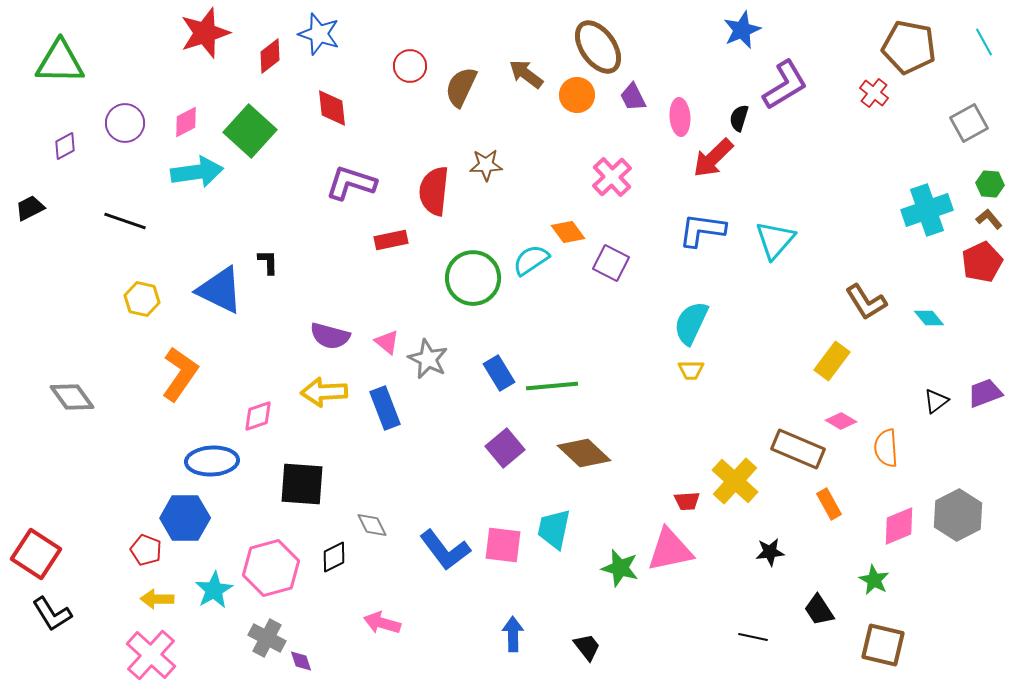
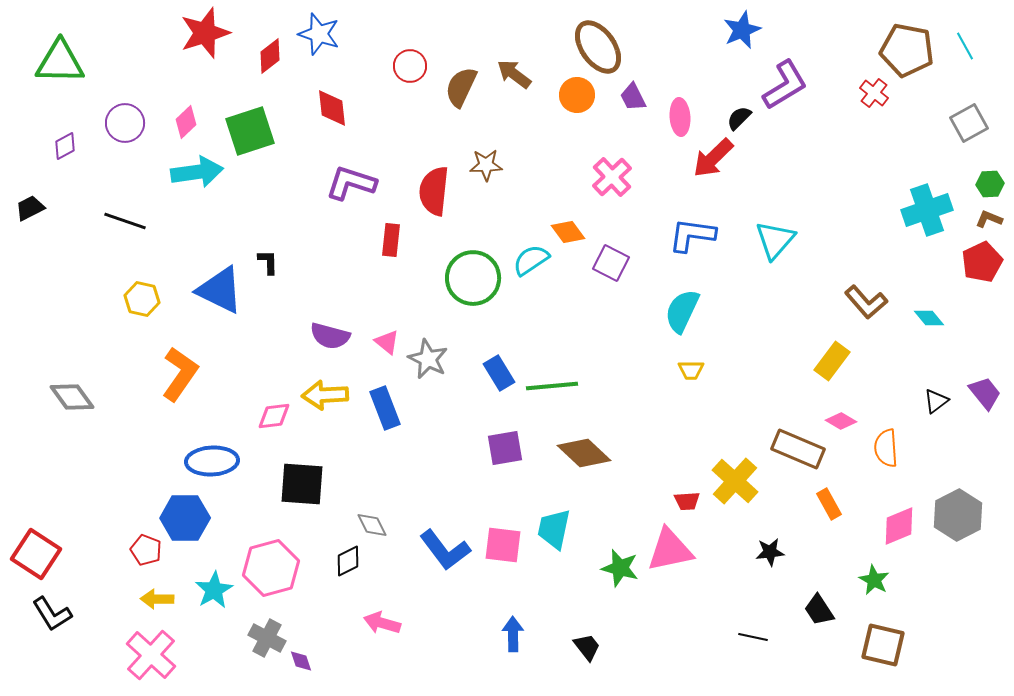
cyan line at (984, 42): moved 19 px left, 4 px down
brown pentagon at (909, 47): moved 2 px left, 3 px down
brown arrow at (526, 74): moved 12 px left
black semicircle at (739, 118): rotated 28 degrees clockwise
pink diamond at (186, 122): rotated 16 degrees counterclockwise
green square at (250, 131): rotated 30 degrees clockwise
green hexagon at (990, 184): rotated 8 degrees counterclockwise
brown L-shape at (989, 219): rotated 28 degrees counterclockwise
blue L-shape at (702, 230): moved 10 px left, 5 px down
red rectangle at (391, 240): rotated 72 degrees counterclockwise
brown L-shape at (866, 302): rotated 9 degrees counterclockwise
cyan semicircle at (691, 323): moved 9 px left, 12 px up
yellow arrow at (324, 392): moved 1 px right, 3 px down
purple trapezoid at (985, 393): rotated 72 degrees clockwise
pink diamond at (258, 416): moved 16 px right; rotated 12 degrees clockwise
purple square at (505, 448): rotated 30 degrees clockwise
black diamond at (334, 557): moved 14 px right, 4 px down
